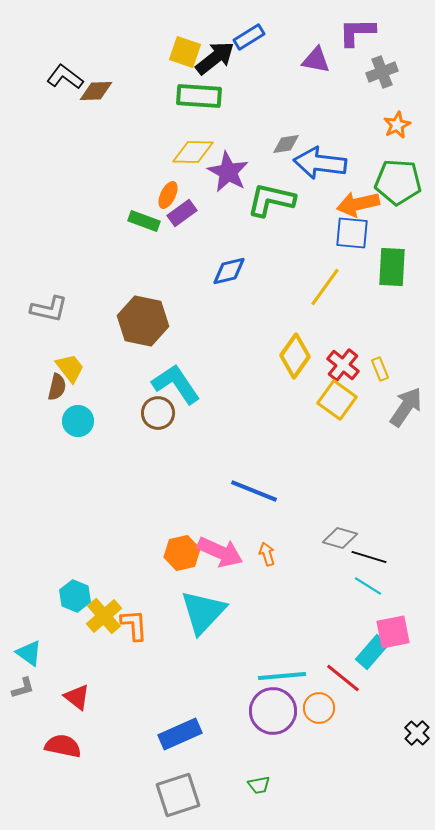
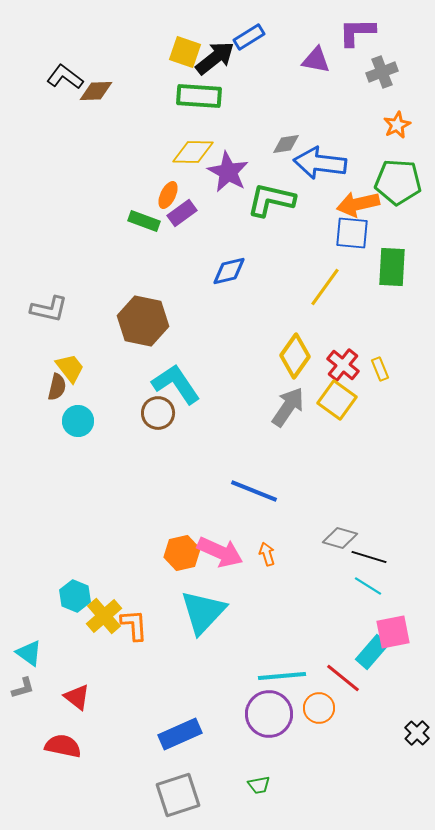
gray arrow at (406, 407): moved 118 px left
purple circle at (273, 711): moved 4 px left, 3 px down
